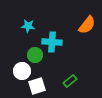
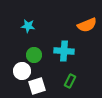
orange semicircle: rotated 30 degrees clockwise
cyan cross: moved 12 px right, 9 px down
green circle: moved 1 px left
green rectangle: rotated 24 degrees counterclockwise
